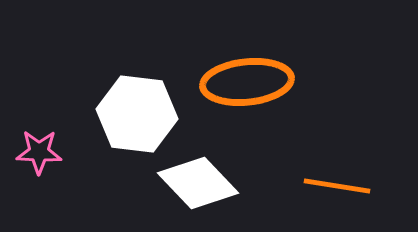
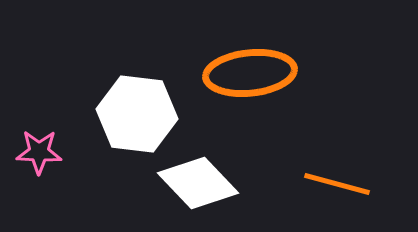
orange ellipse: moved 3 px right, 9 px up
orange line: moved 2 px up; rotated 6 degrees clockwise
